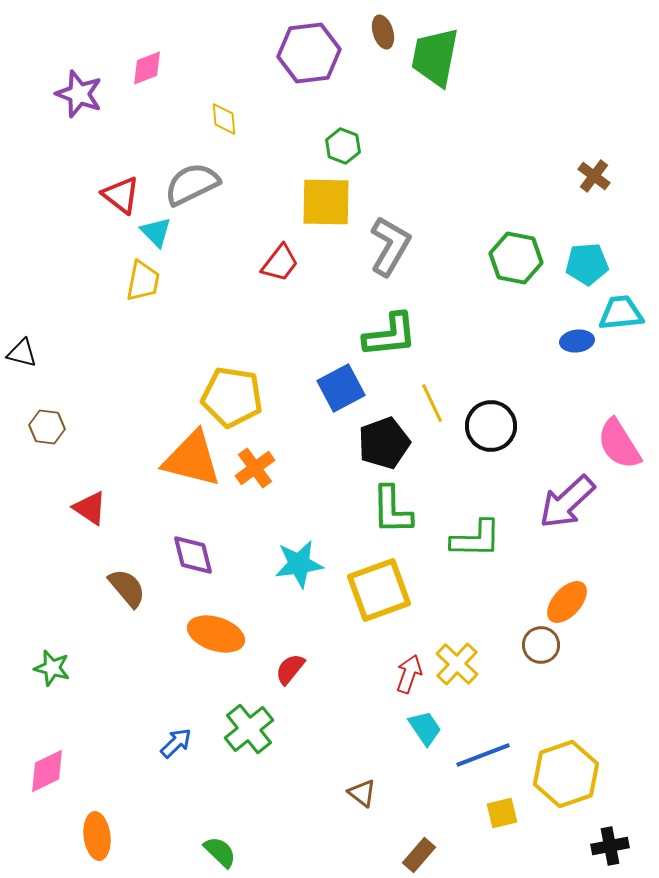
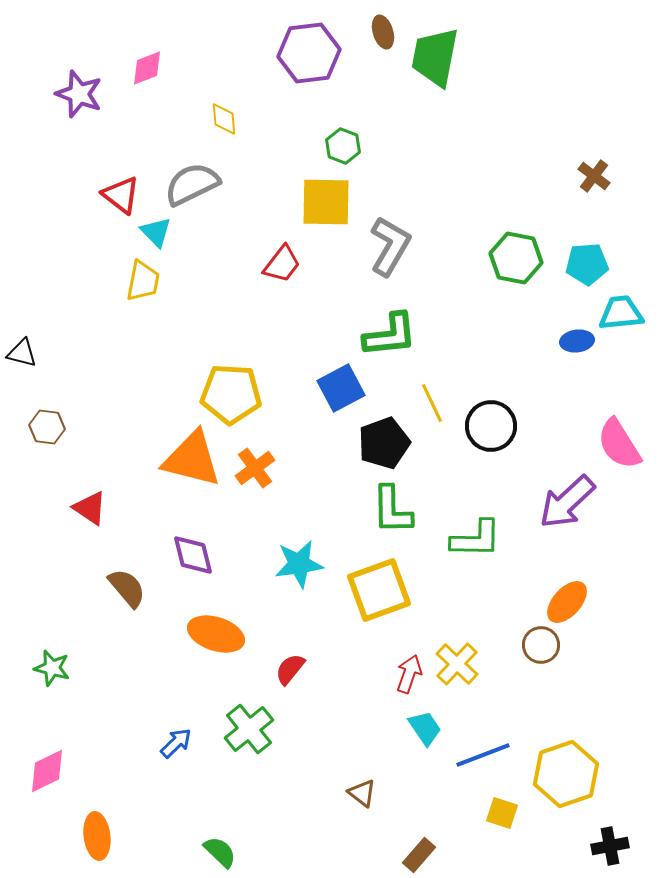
red trapezoid at (280, 263): moved 2 px right, 1 px down
yellow pentagon at (232, 397): moved 1 px left, 3 px up; rotated 6 degrees counterclockwise
yellow square at (502, 813): rotated 32 degrees clockwise
